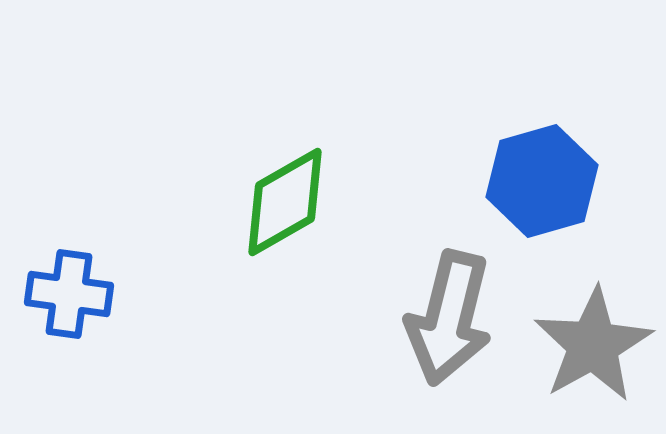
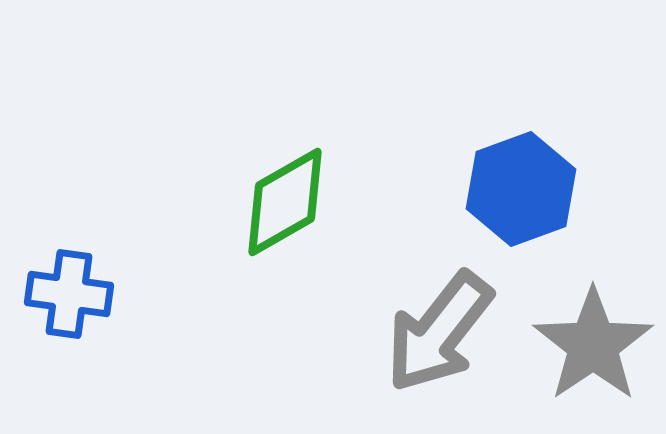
blue hexagon: moved 21 px left, 8 px down; rotated 4 degrees counterclockwise
gray arrow: moved 10 px left, 14 px down; rotated 24 degrees clockwise
gray star: rotated 5 degrees counterclockwise
